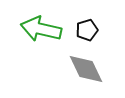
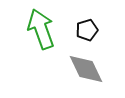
green arrow: rotated 57 degrees clockwise
